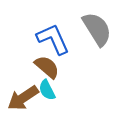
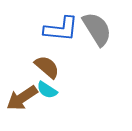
blue L-shape: moved 8 px right, 10 px up; rotated 120 degrees clockwise
cyan semicircle: rotated 30 degrees counterclockwise
brown arrow: moved 1 px left
